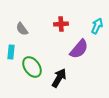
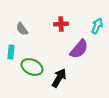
green ellipse: rotated 30 degrees counterclockwise
